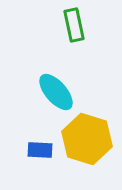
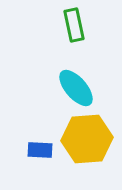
cyan ellipse: moved 20 px right, 4 px up
yellow hexagon: rotated 21 degrees counterclockwise
